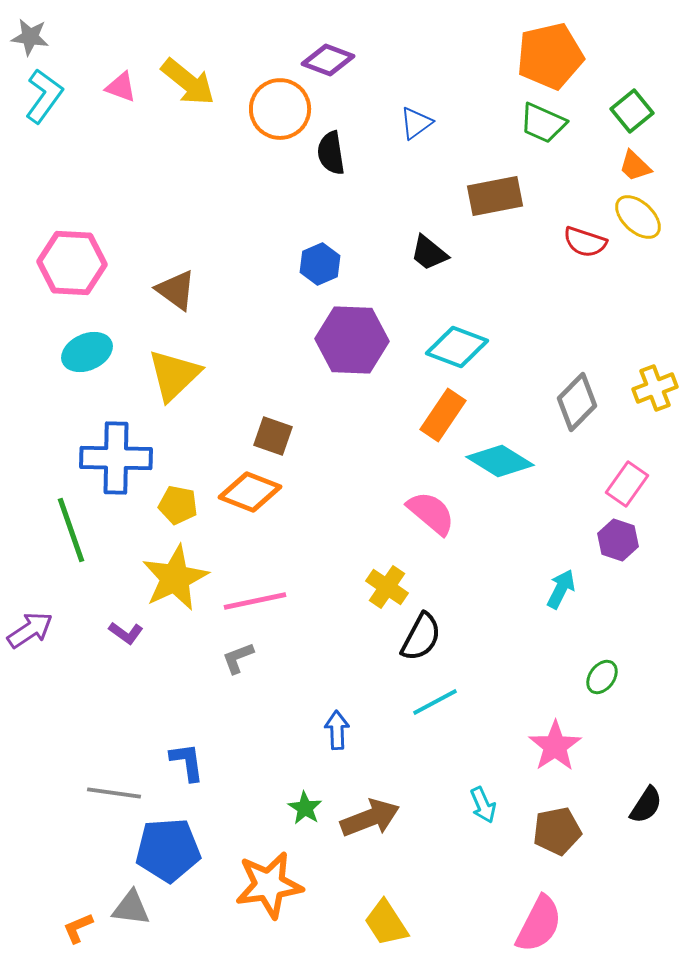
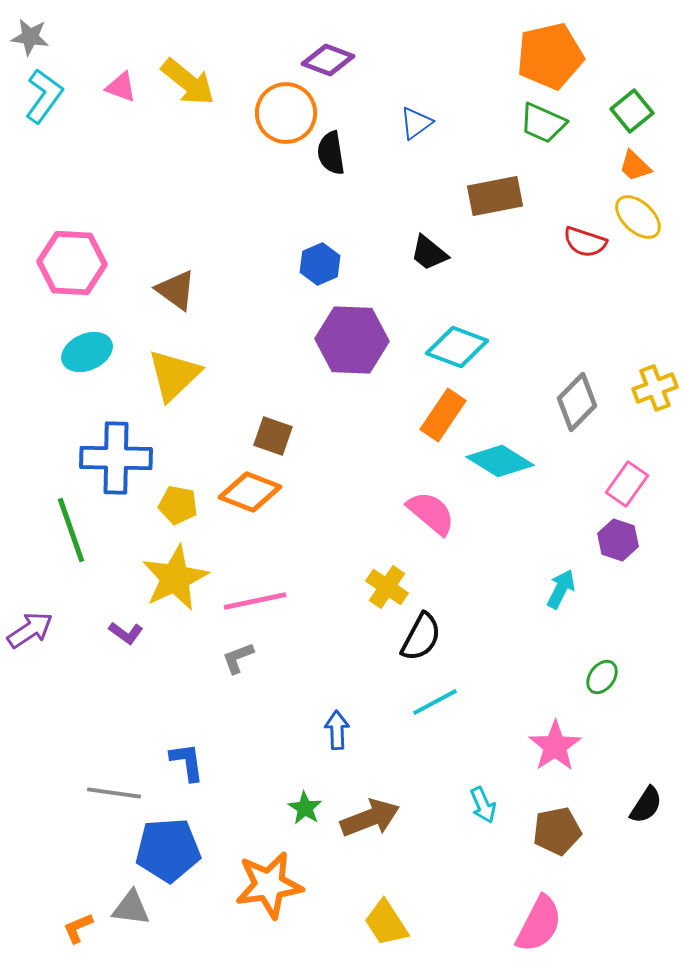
orange circle at (280, 109): moved 6 px right, 4 px down
